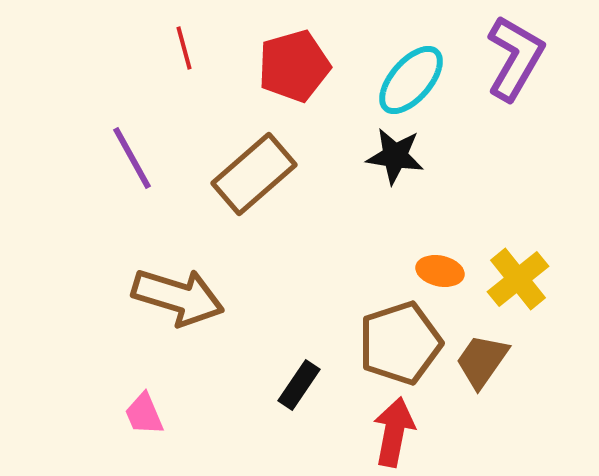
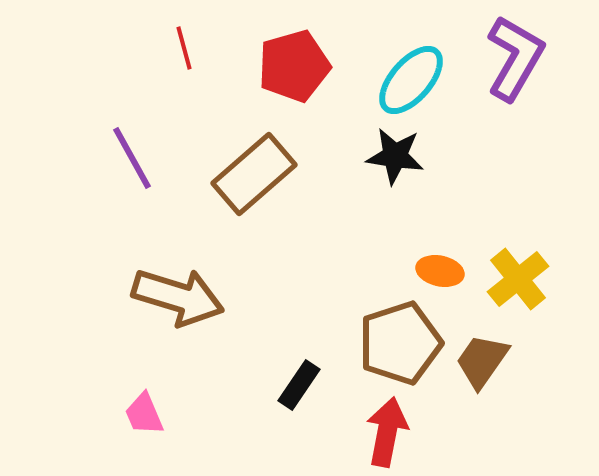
red arrow: moved 7 px left
